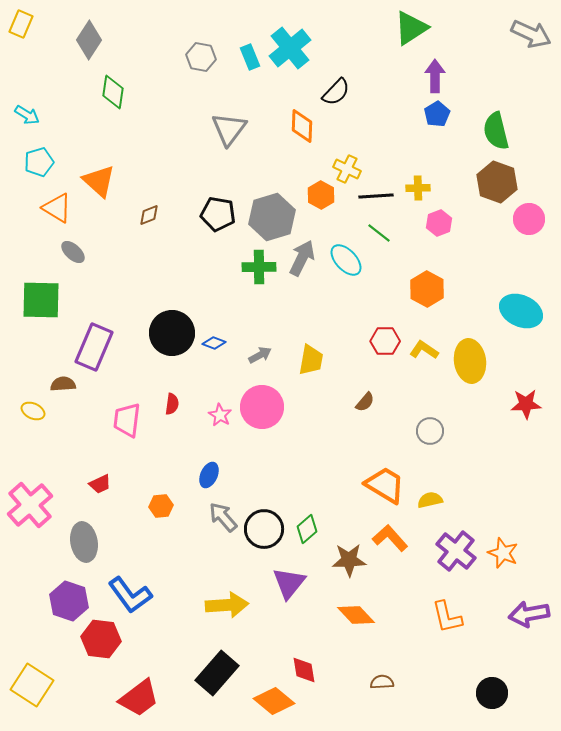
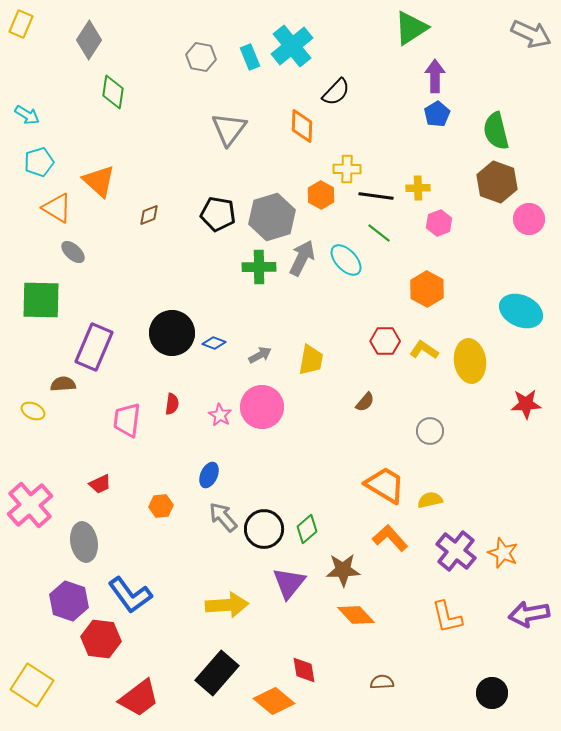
cyan cross at (290, 48): moved 2 px right, 2 px up
yellow cross at (347, 169): rotated 24 degrees counterclockwise
black line at (376, 196): rotated 12 degrees clockwise
brown star at (349, 560): moved 6 px left, 10 px down
